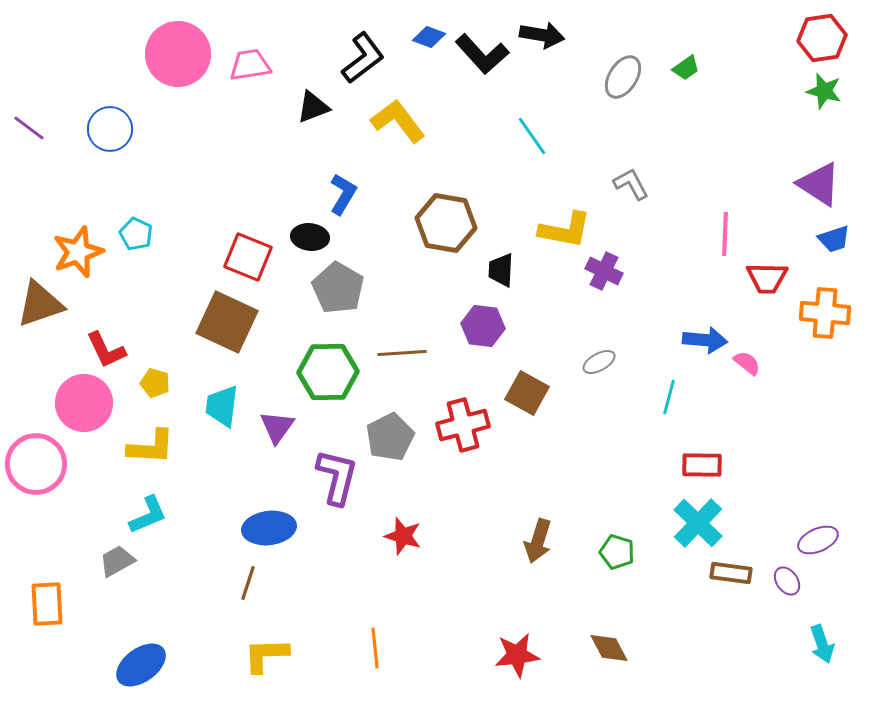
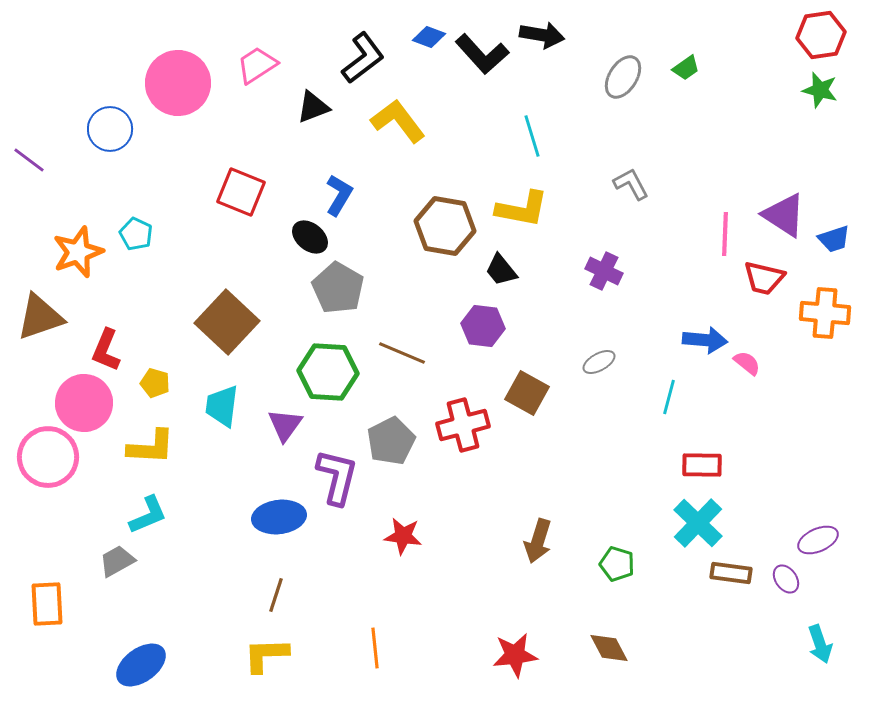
red hexagon at (822, 38): moved 1 px left, 3 px up
pink circle at (178, 54): moved 29 px down
pink trapezoid at (250, 65): moved 7 px right; rotated 24 degrees counterclockwise
green star at (824, 91): moved 4 px left, 1 px up
purple line at (29, 128): moved 32 px down
cyan line at (532, 136): rotated 18 degrees clockwise
purple triangle at (819, 184): moved 35 px left, 31 px down
blue L-shape at (343, 194): moved 4 px left, 1 px down
brown hexagon at (446, 223): moved 1 px left, 3 px down
yellow L-shape at (565, 230): moved 43 px left, 21 px up
black ellipse at (310, 237): rotated 33 degrees clockwise
red square at (248, 257): moved 7 px left, 65 px up
black trapezoid at (501, 270): rotated 42 degrees counterclockwise
red trapezoid at (767, 278): moved 3 px left; rotated 12 degrees clockwise
brown triangle at (40, 304): moved 13 px down
brown square at (227, 322): rotated 18 degrees clockwise
red L-shape at (106, 350): rotated 48 degrees clockwise
brown line at (402, 353): rotated 27 degrees clockwise
green hexagon at (328, 372): rotated 4 degrees clockwise
purple triangle at (277, 427): moved 8 px right, 2 px up
gray pentagon at (390, 437): moved 1 px right, 4 px down
pink circle at (36, 464): moved 12 px right, 7 px up
blue ellipse at (269, 528): moved 10 px right, 11 px up
red star at (403, 536): rotated 9 degrees counterclockwise
green pentagon at (617, 552): moved 12 px down
purple ellipse at (787, 581): moved 1 px left, 2 px up
brown line at (248, 583): moved 28 px right, 12 px down
cyan arrow at (822, 644): moved 2 px left
red star at (517, 655): moved 2 px left
